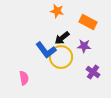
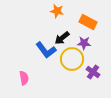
purple star: moved 3 px up
yellow circle: moved 11 px right, 2 px down
